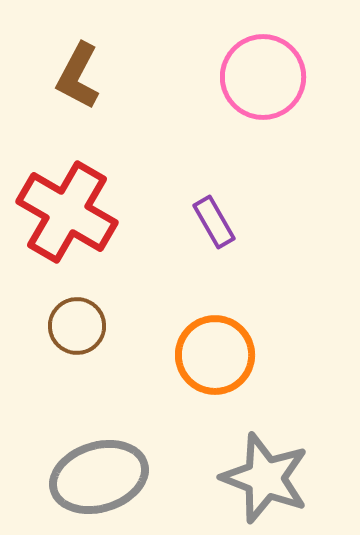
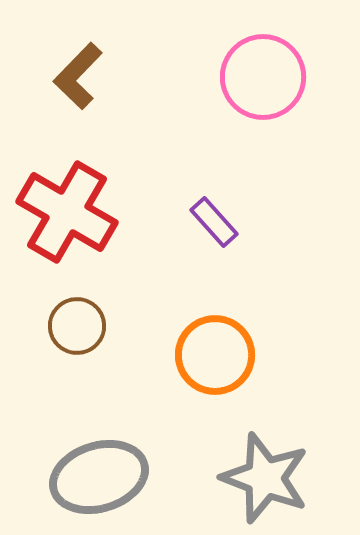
brown L-shape: rotated 16 degrees clockwise
purple rectangle: rotated 12 degrees counterclockwise
